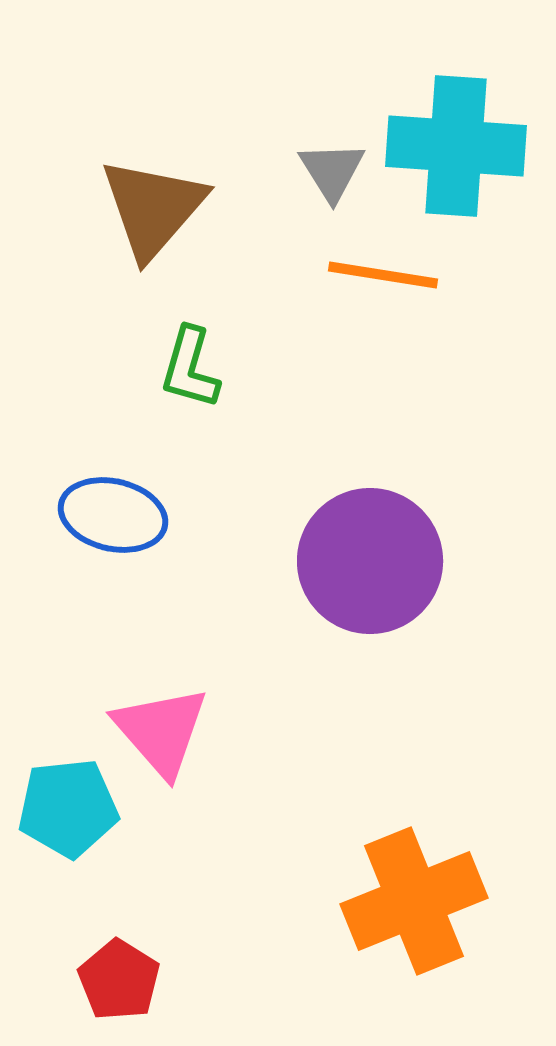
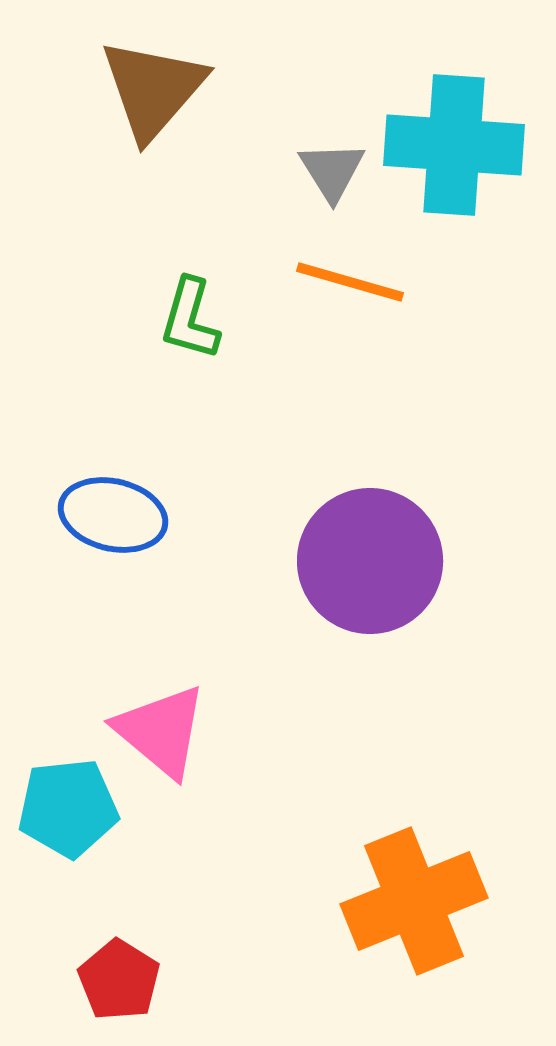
cyan cross: moved 2 px left, 1 px up
brown triangle: moved 119 px up
orange line: moved 33 px left, 7 px down; rotated 7 degrees clockwise
green L-shape: moved 49 px up
pink triangle: rotated 9 degrees counterclockwise
